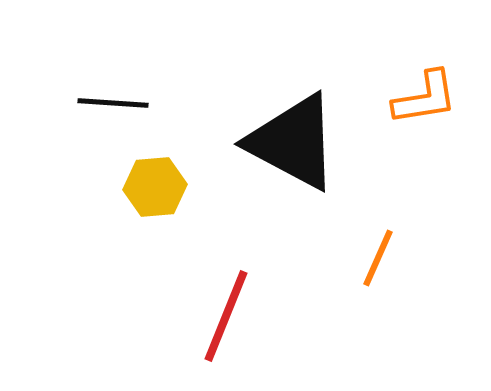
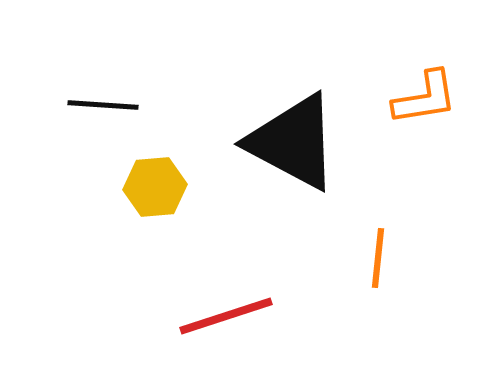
black line: moved 10 px left, 2 px down
orange line: rotated 18 degrees counterclockwise
red line: rotated 50 degrees clockwise
